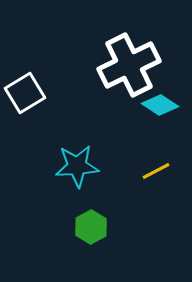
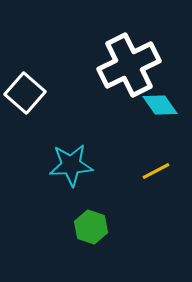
white square: rotated 18 degrees counterclockwise
cyan diamond: rotated 21 degrees clockwise
cyan star: moved 6 px left, 1 px up
green hexagon: rotated 12 degrees counterclockwise
